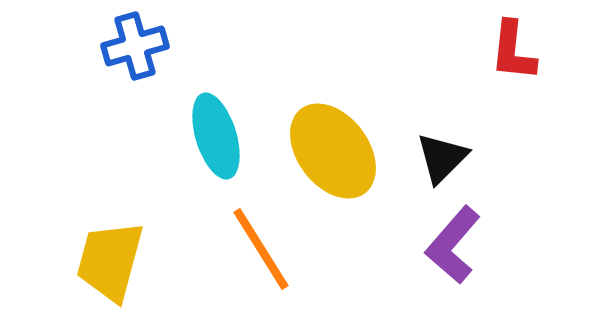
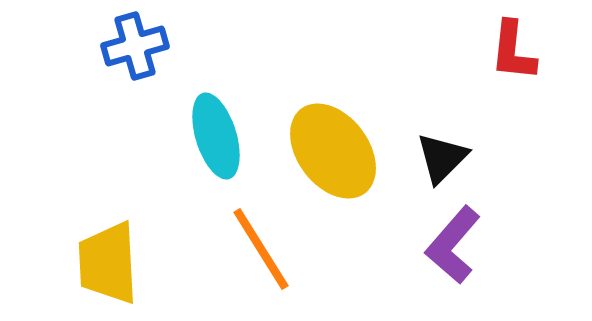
yellow trapezoid: moved 2 px left, 2 px down; rotated 18 degrees counterclockwise
